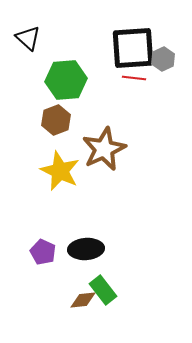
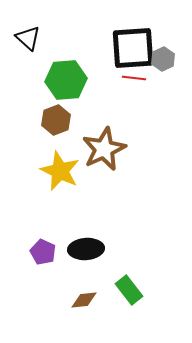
green rectangle: moved 26 px right
brown diamond: moved 1 px right
